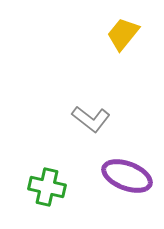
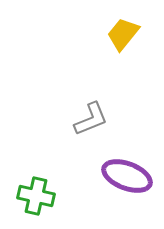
gray L-shape: rotated 60 degrees counterclockwise
green cross: moved 11 px left, 9 px down
